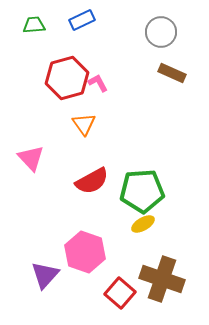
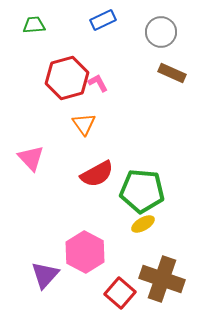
blue rectangle: moved 21 px right
red semicircle: moved 5 px right, 7 px up
green pentagon: rotated 9 degrees clockwise
pink hexagon: rotated 9 degrees clockwise
